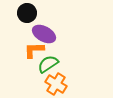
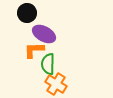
green semicircle: rotated 55 degrees counterclockwise
